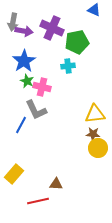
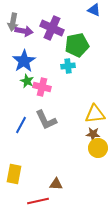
green pentagon: moved 3 px down
gray L-shape: moved 10 px right, 10 px down
yellow rectangle: rotated 30 degrees counterclockwise
